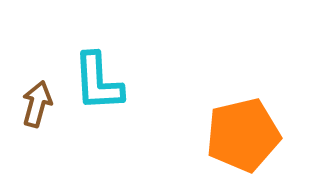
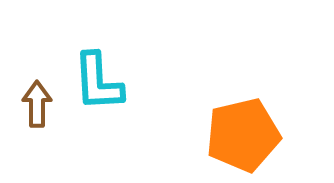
brown arrow: rotated 15 degrees counterclockwise
